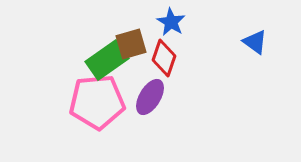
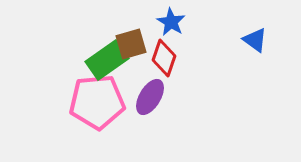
blue triangle: moved 2 px up
